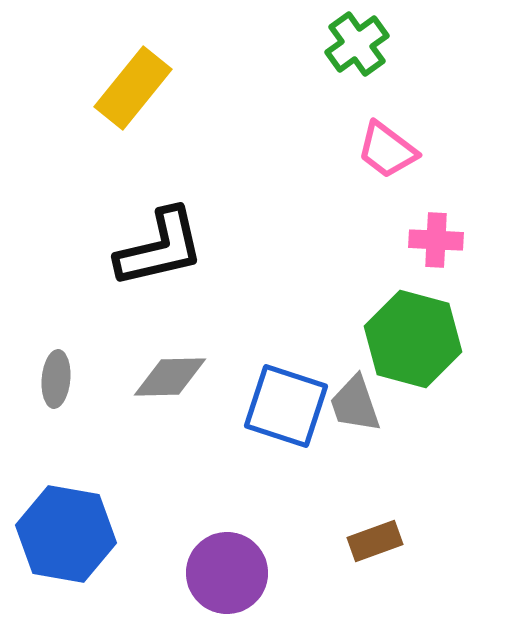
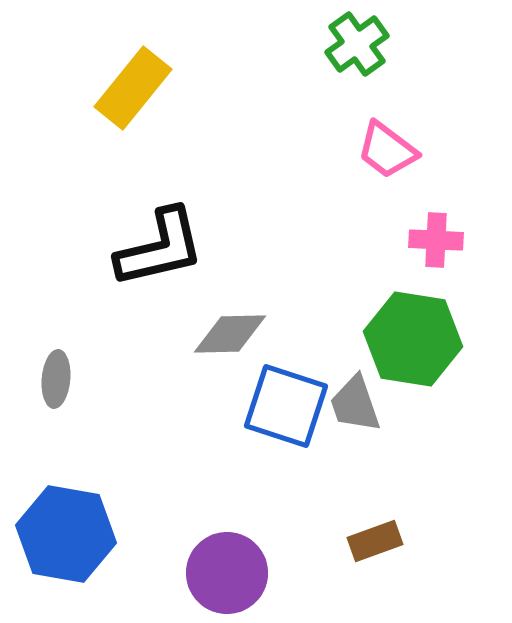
green hexagon: rotated 6 degrees counterclockwise
gray diamond: moved 60 px right, 43 px up
